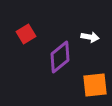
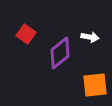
red square: rotated 24 degrees counterclockwise
purple diamond: moved 4 px up
